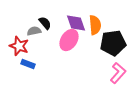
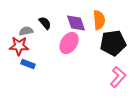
orange semicircle: moved 4 px right, 5 px up
gray semicircle: moved 8 px left
pink ellipse: moved 3 px down
red star: rotated 18 degrees counterclockwise
pink L-shape: moved 4 px down
